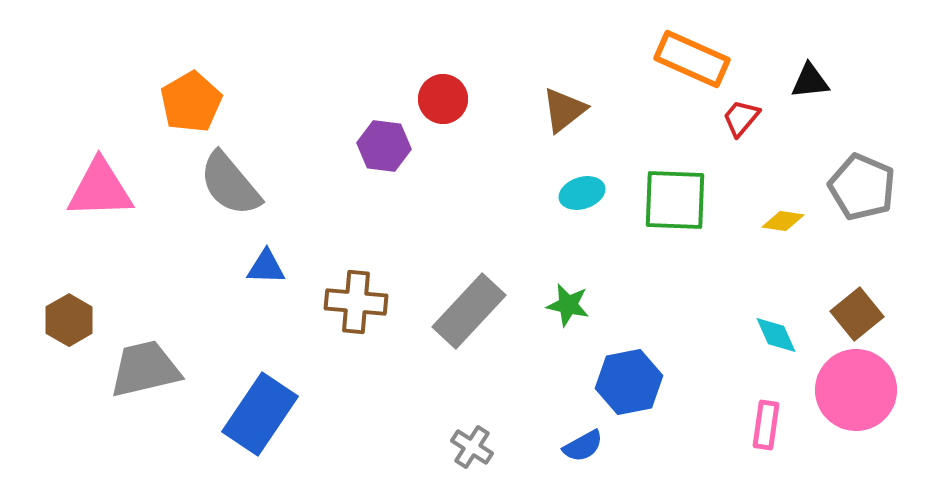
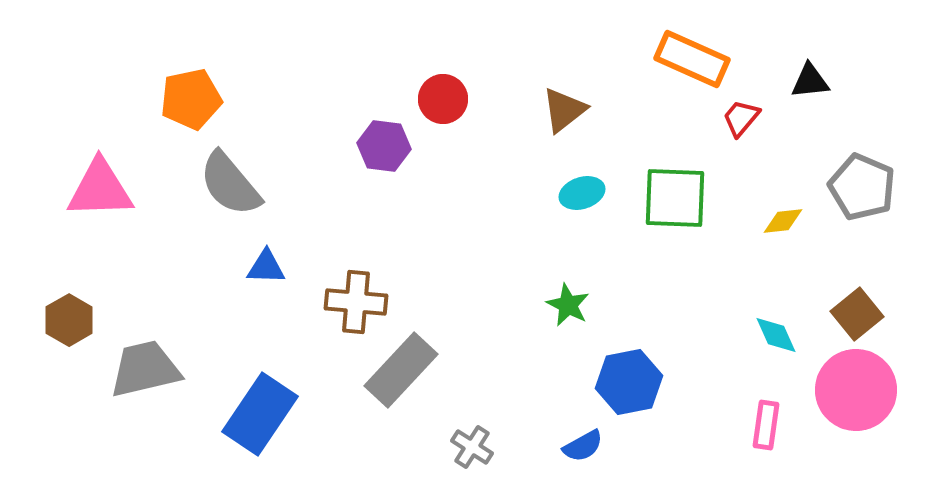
orange pentagon: moved 3 px up; rotated 18 degrees clockwise
green square: moved 2 px up
yellow diamond: rotated 15 degrees counterclockwise
green star: rotated 15 degrees clockwise
gray rectangle: moved 68 px left, 59 px down
